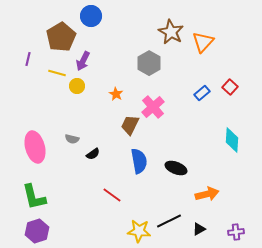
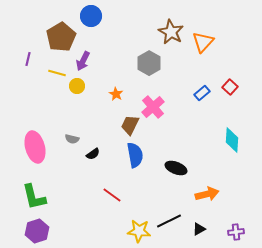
blue semicircle: moved 4 px left, 6 px up
